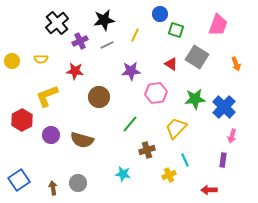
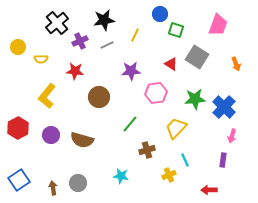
yellow circle: moved 6 px right, 14 px up
yellow L-shape: rotated 30 degrees counterclockwise
red hexagon: moved 4 px left, 8 px down
cyan star: moved 2 px left, 2 px down
